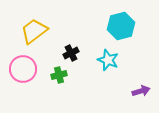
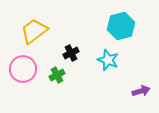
green cross: moved 2 px left; rotated 14 degrees counterclockwise
